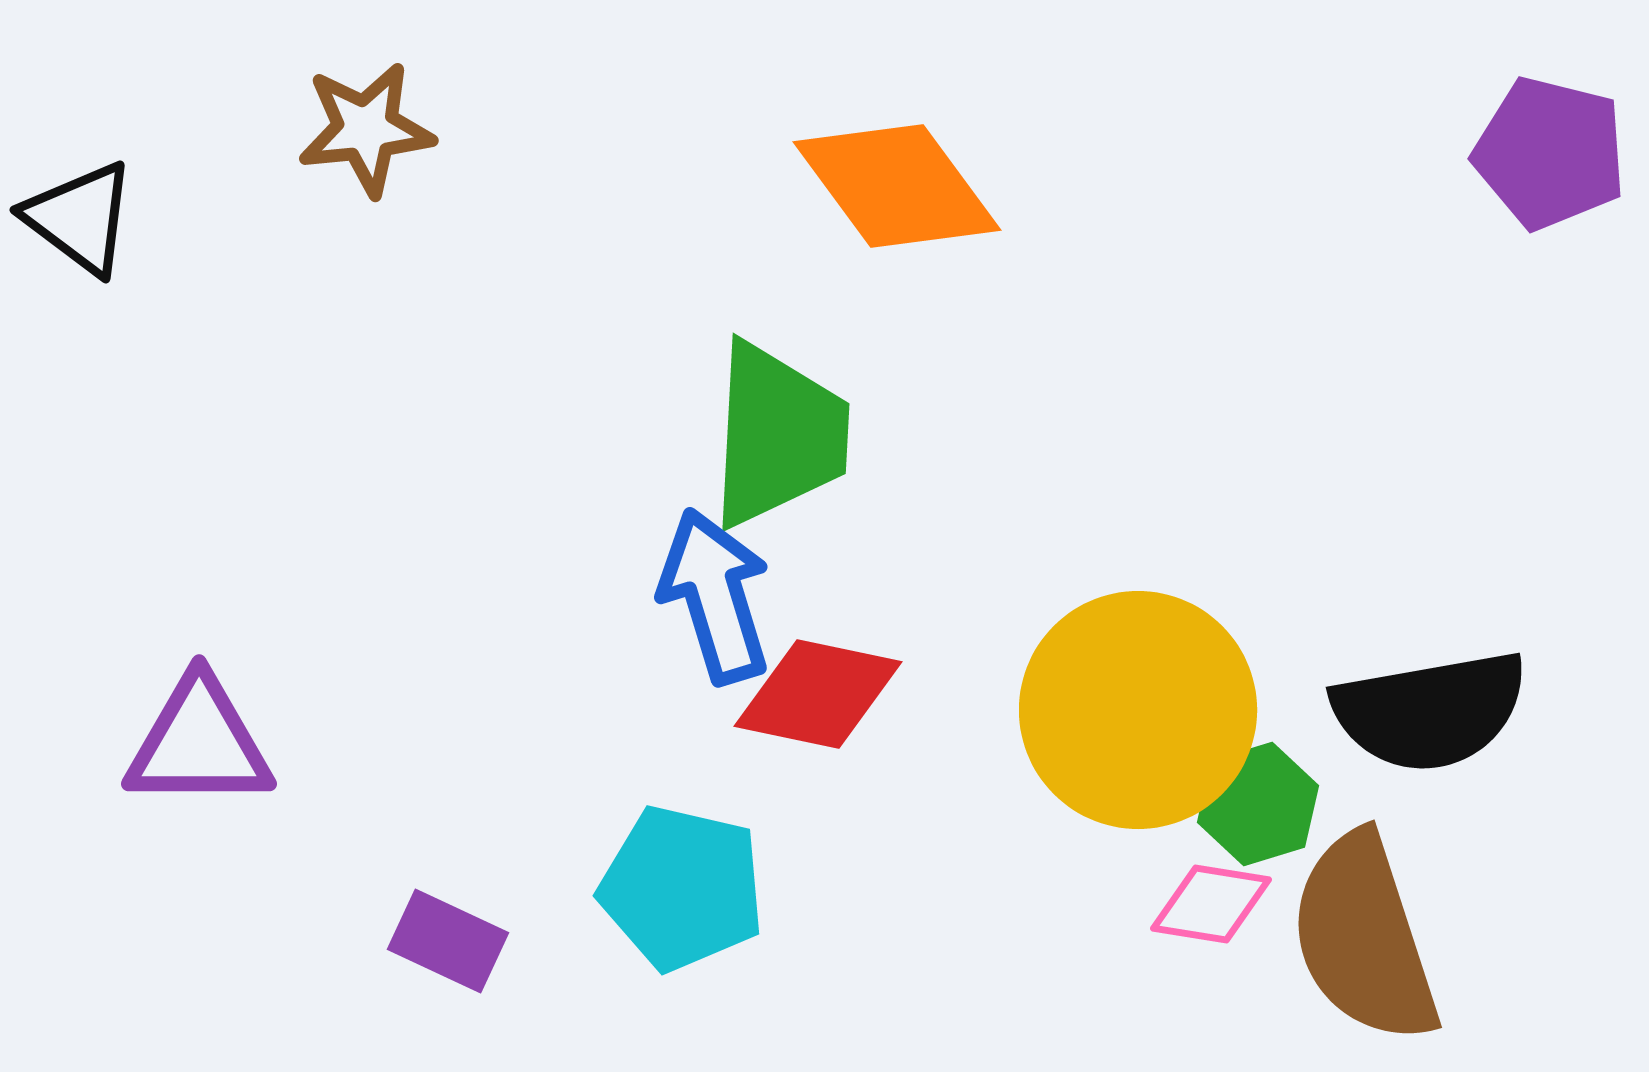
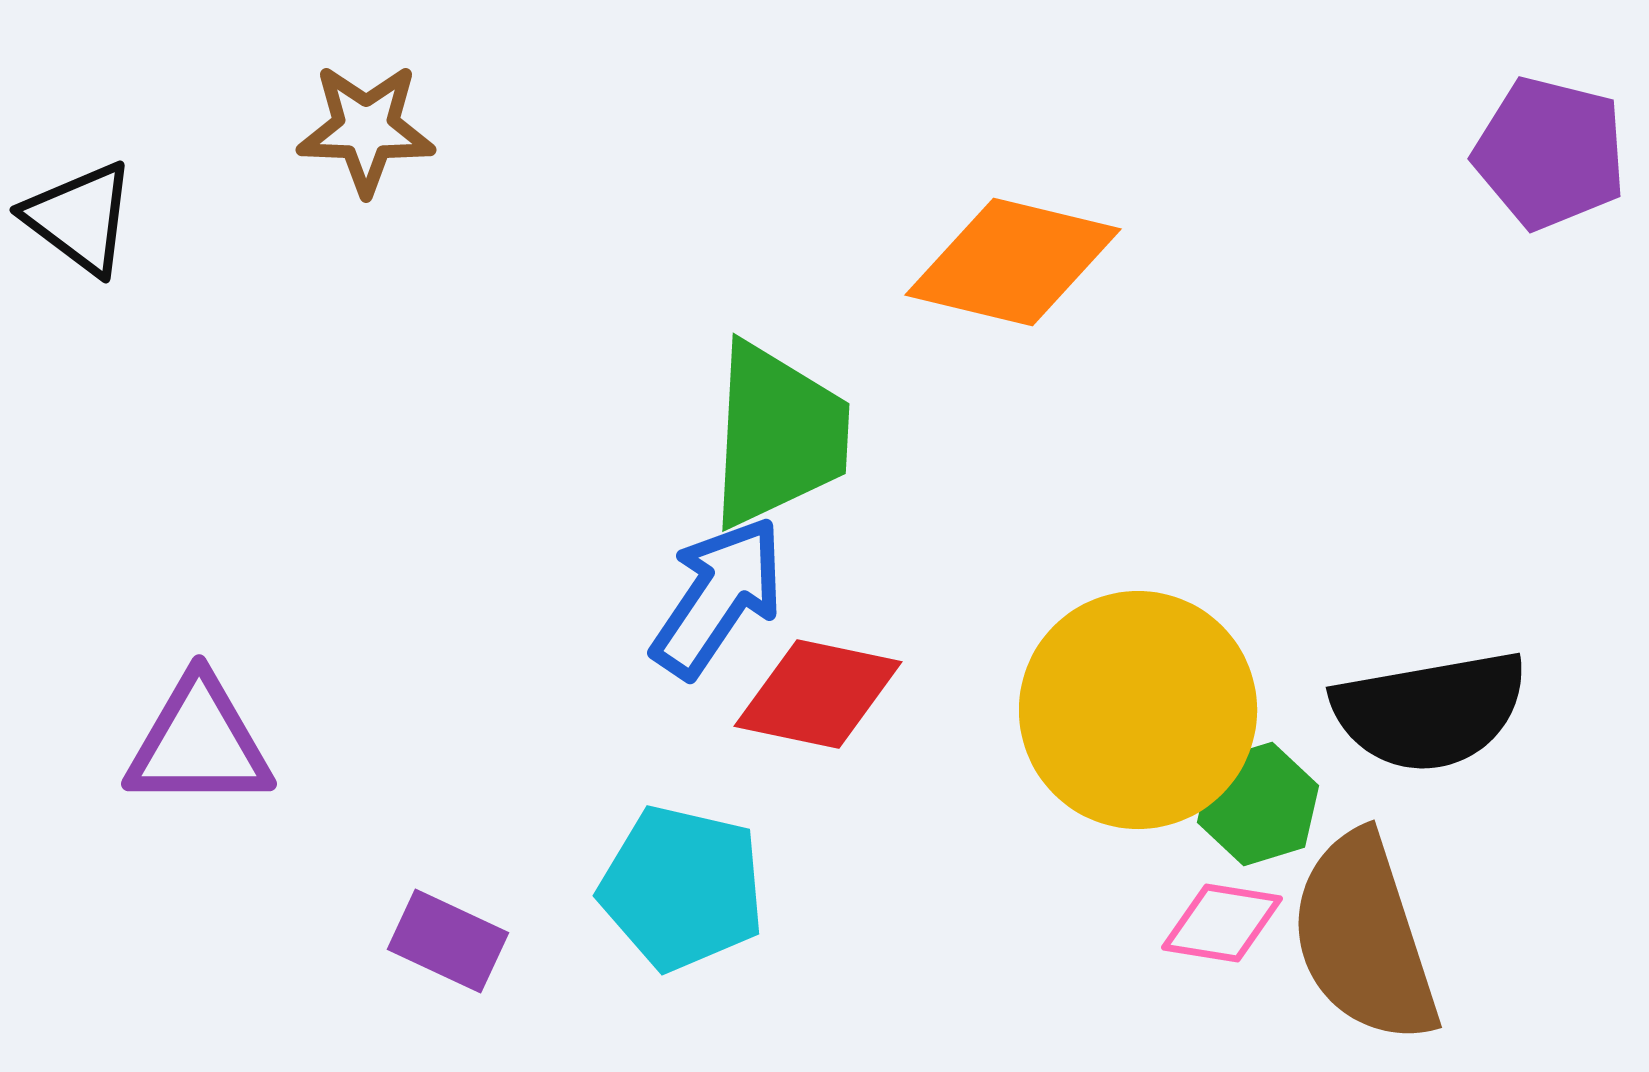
brown star: rotated 8 degrees clockwise
orange diamond: moved 116 px right, 76 px down; rotated 40 degrees counterclockwise
blue arrow: moved 3 px right, 1 px down; rotated 51 degrees clockwise
pink diamond: moved 11 px right, 19 px down
